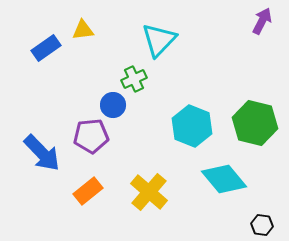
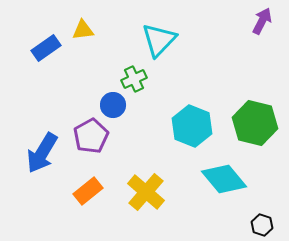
purple pentagon: rotated 24 degrees counterclockwise
blue arrow: rotated 75 degrees clockwise
yellow cross: moved 3 px left
black hexagon: rotated 10 degrees clockwise
